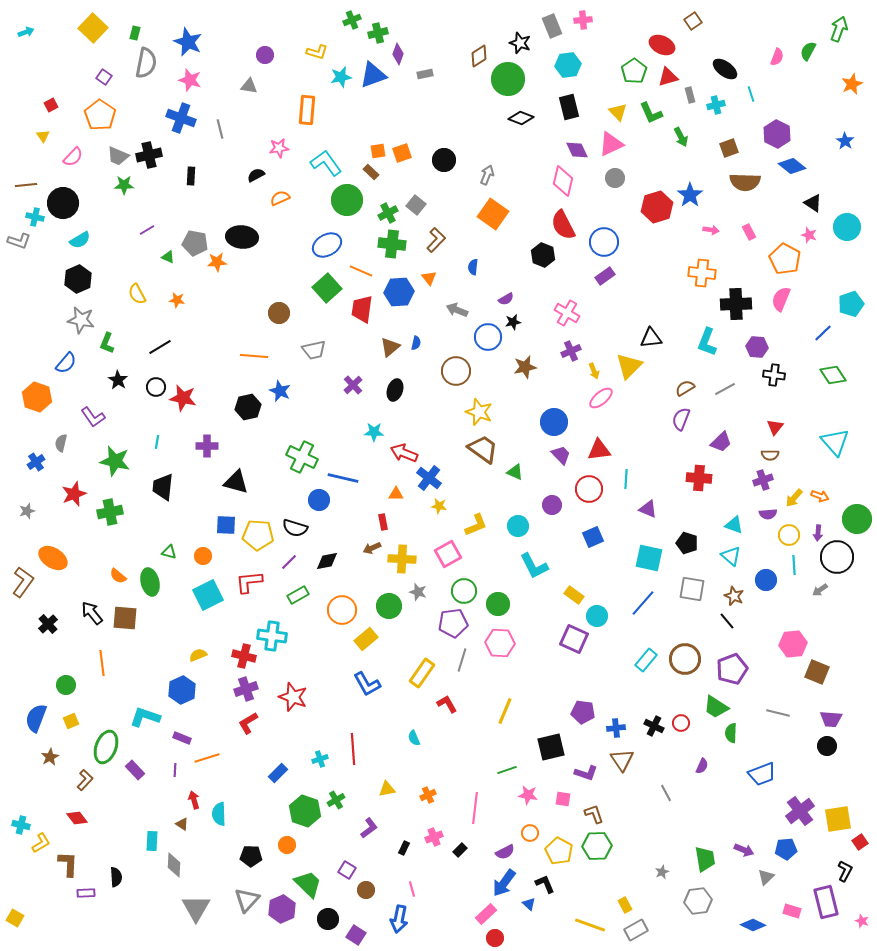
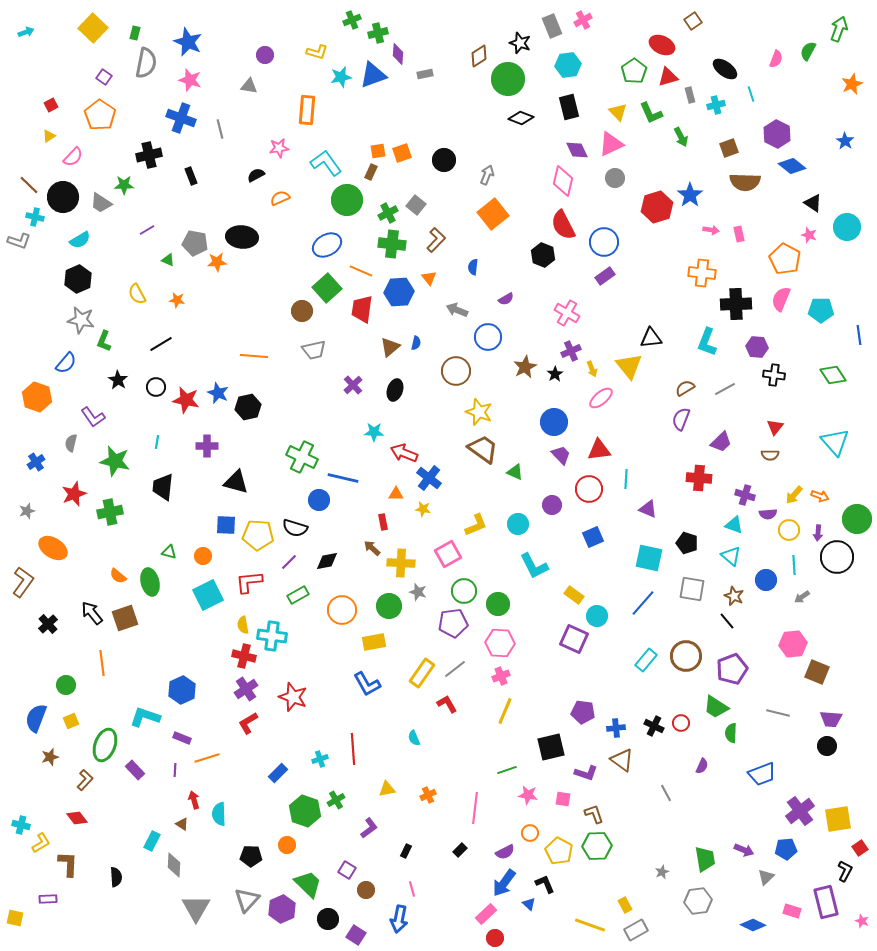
pink cross at (583, 20): rotated 24 degrees counterclockwise
purple diamond at (398, 54): rotated 15 degrees counterclockwise
pink semicircle at (777, 57): moved 1 px left, 2 px down
yellow triangle at (43, 136): moved 6 px right; rotated 32 degrees clockwise
gray trapezoid at (118, 156): moved 17 px left, 47 px down; rotated 10 degrees clockwise
brown rectangle at (371, 172): rotated 70 degrees clockwise
black rectangle at (191, 176): rotated 24 degrees counterclockwise
brown line at (26, 185): moved 3 px right; rotated 50 degrees clockwise
black circle at (63, 203): moved 6 px up
orange square at (493, 214): rotated 16 degrees clockwise
pink rectangle at (749, 232): moved 10 px left, 2 px down; rotated 14 degrees clockwise
green triangle at (168, 257): moved 3 px down
cyan pentagon at (851, 304): moved 30 px left, 6 px down; rotated 20 degrees clockwise
brown circle at (279, 313): moved 23 px right, 2 px up
black star at (513, 322): moved 42 px right, 52 px down; rotated 21 degrees counterclockwise
blue line at (823, 333): moved 36 px right, 2 px down; rotated 54 degrees counterclockwise
green L-shape at (107, 343): moved 3 px left, 2 px up
black line at (160, 347): moved 1 px right, 3 px up
yellow triangle at (629, 366): rotated 24 degrees counterclockwise
brown star at (525, 367): rotated 15 degrees counterclockwise
yellow arrow at (594, 371): moved 2 px left, 2 px up
blue star at (280, 391): moved 62 px left, 2 px down
red star at (183, 398): moved 3 px right, 2 px down
gray semicircle at (61, 443): moved 10 px right
purple cross at (763, 480): moved 18 px left, 15 px down; rotated 36 degrees clockwise
yellow arrow at (794, 498): moved 3 px up
yellow star at (439, 506): moved 16 px left, 3 px down
cyan circle at (518, 526): moved 2 px up
yellow circle at (789, 535): moved 5 px up
brown arrow at (372, 548): rotated 66 degrees clockwise
orange ellipse at (53, 558): moved 10 px up
yellow cross at (402, 559): moved 1 px left, 4 px down
gray arrow at (820, 590): moved 18 px left, 7 px down
brown square at (125, 618): rotated 24 degrees counterclockwise
yellow rectangle at (366, 639): moved 8 px right, 3 px down; rotated 30 degrees clockwise
yellow semicircle at (198, 655): moved 45 px right, 30 px up; rotated 78 degrees counterclockwise
brown circle at (685, 659): moved 1 px right, 3 px up
gray line at (462, 660): moved 7 px left, 9 px down; rotated 35 degrees clockwise
purple cross at (246, 689): rotated 15 degrees counterclockwise
green ellipse at (106, 747): moved 1 px left, 2 px up
brown star at (50, 757): rotated 12 degrees clockwise
brown triangle at (622, 760): rotated 20 degrees counterclockwise
pink cross at (434, 837): moved 67 px right, 161 px up
cyan rectangle at (152, 841): rotated 24 degrees clockwise
red square at (860, 842): moved 6 px down
black rectangle at (404, 848): moved 2 px right, 3 px down
purple rectangle at (86, 893): moved 38 px left, 6 px down
yellow square at (15, 918): rotated 18 degrees counterclockwise
